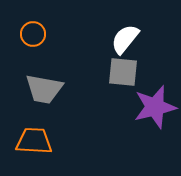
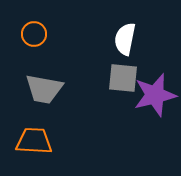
orange circle: moved 1 px right
white semicircle: rotated 28 degrees counterclockwise
gray square: moved 6 px down
purple star: moved 12 px up
